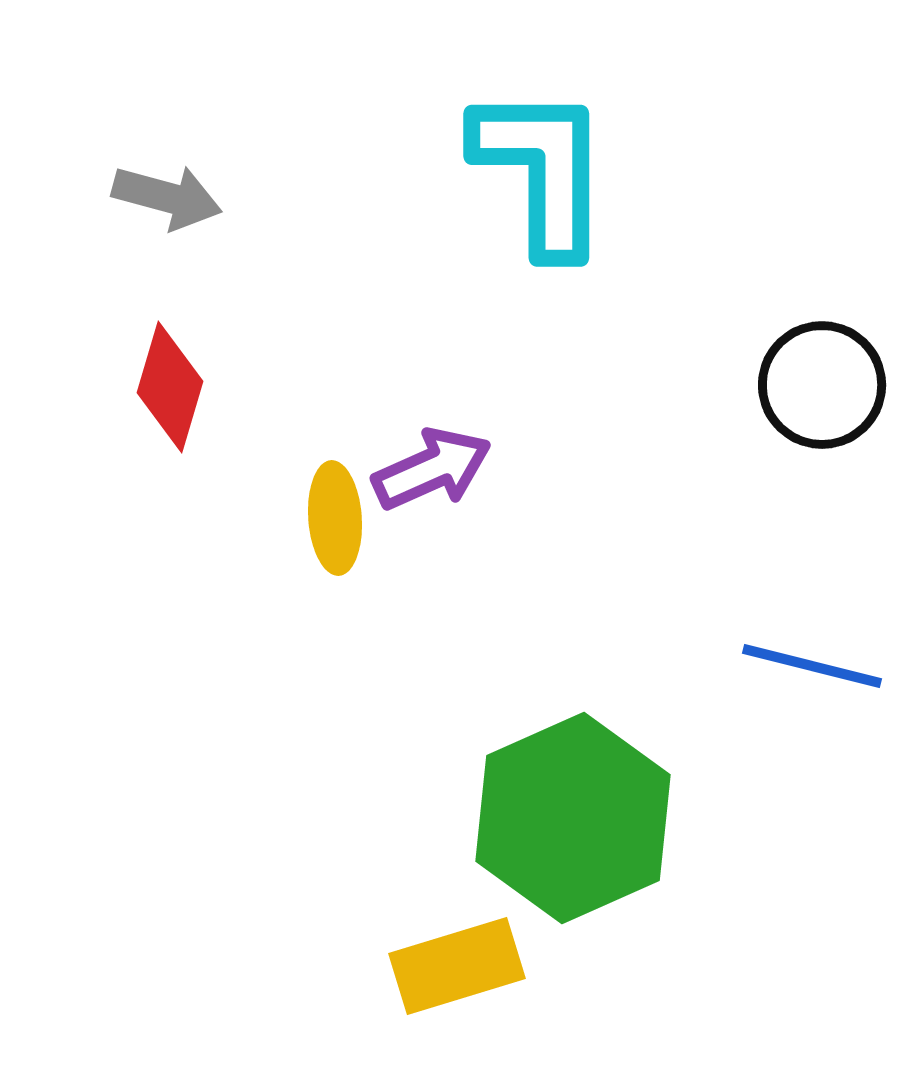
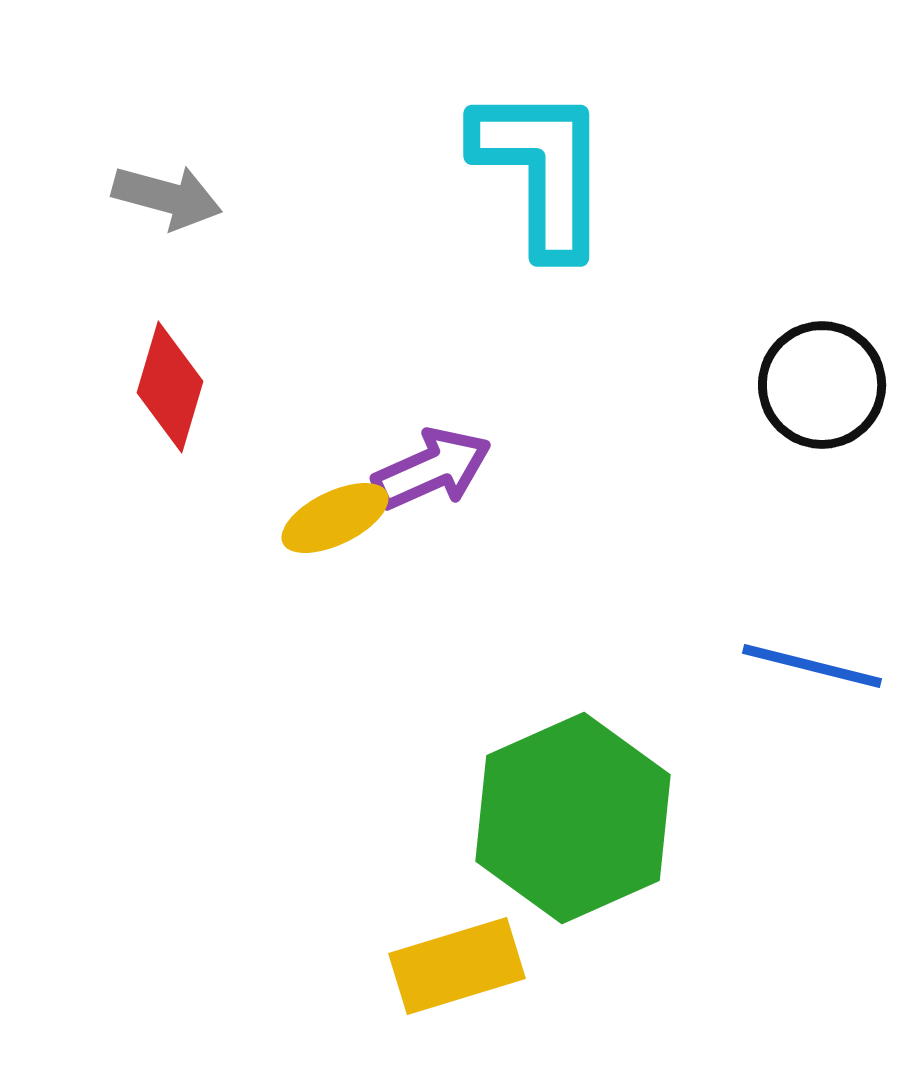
yellow ellipse: rotated 68 degrees clockwise
